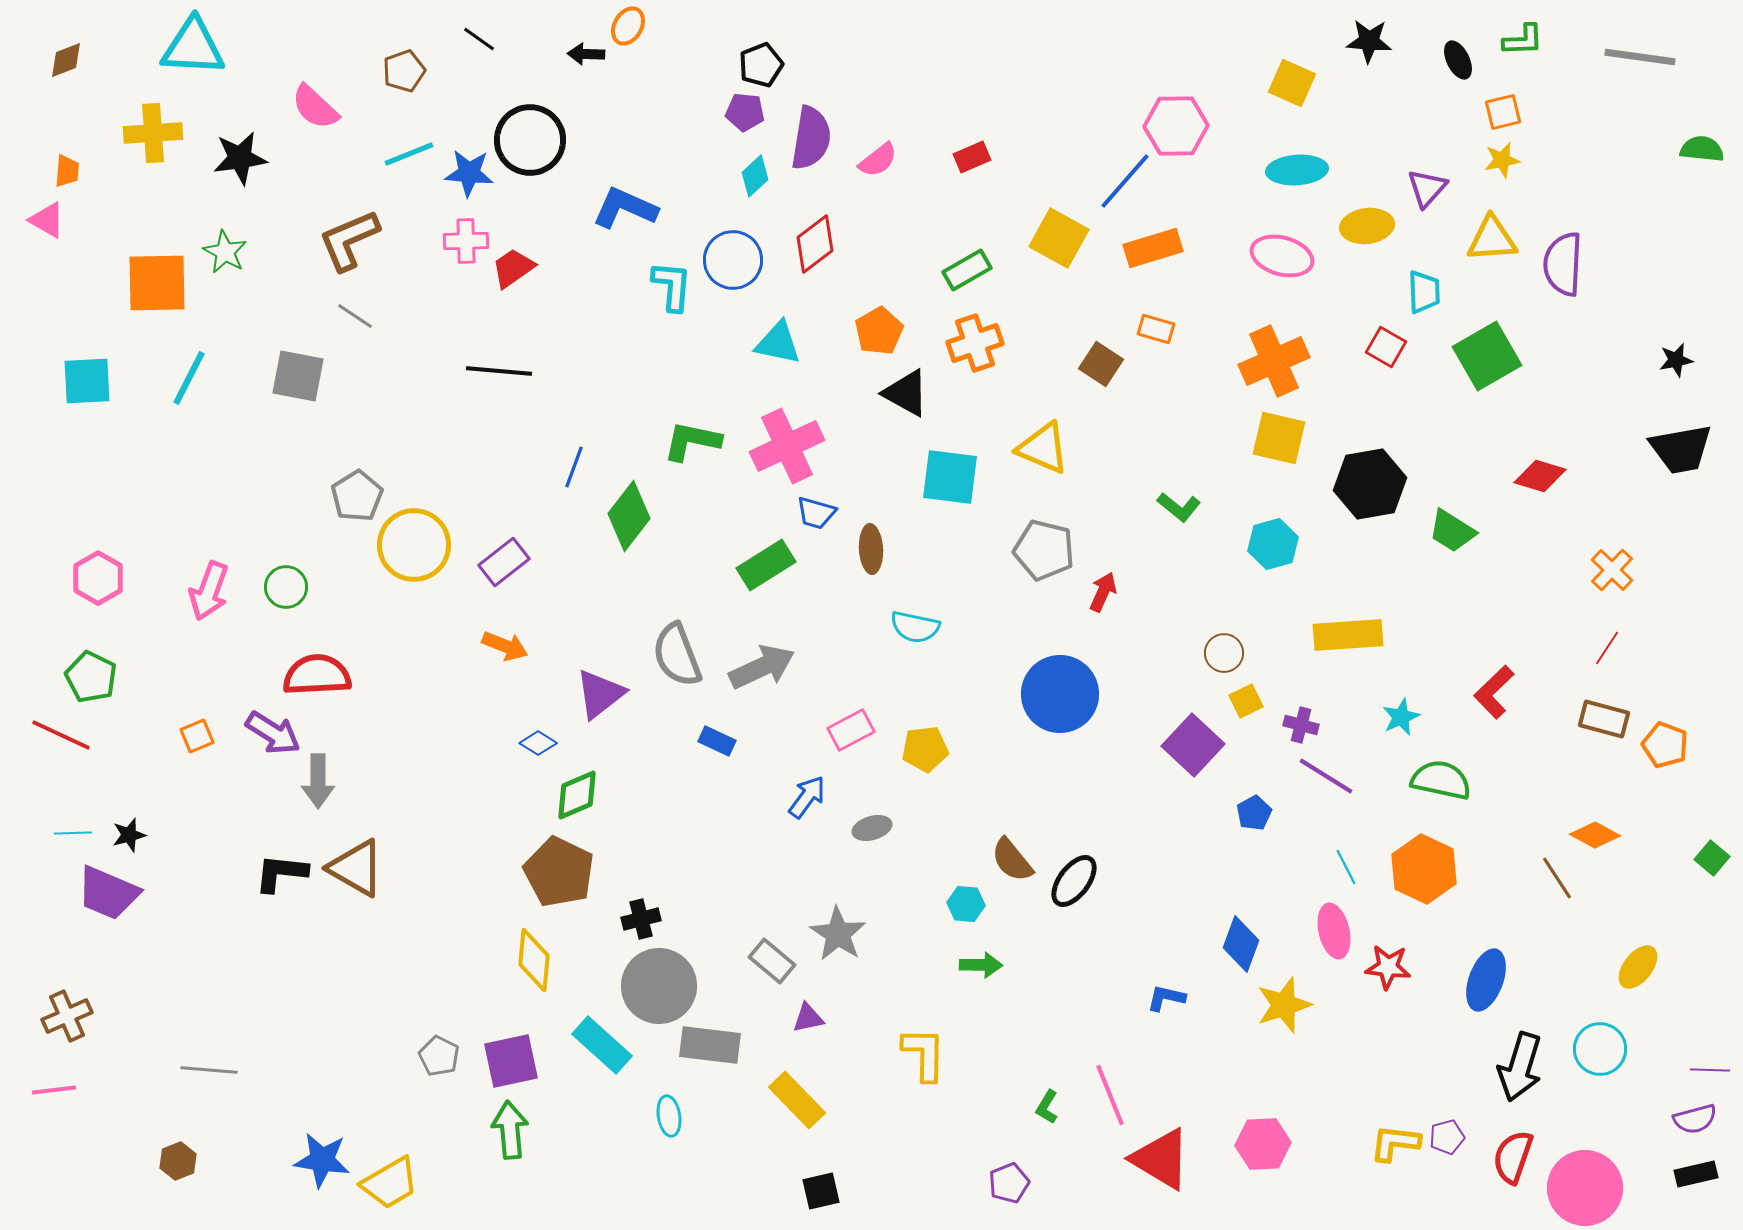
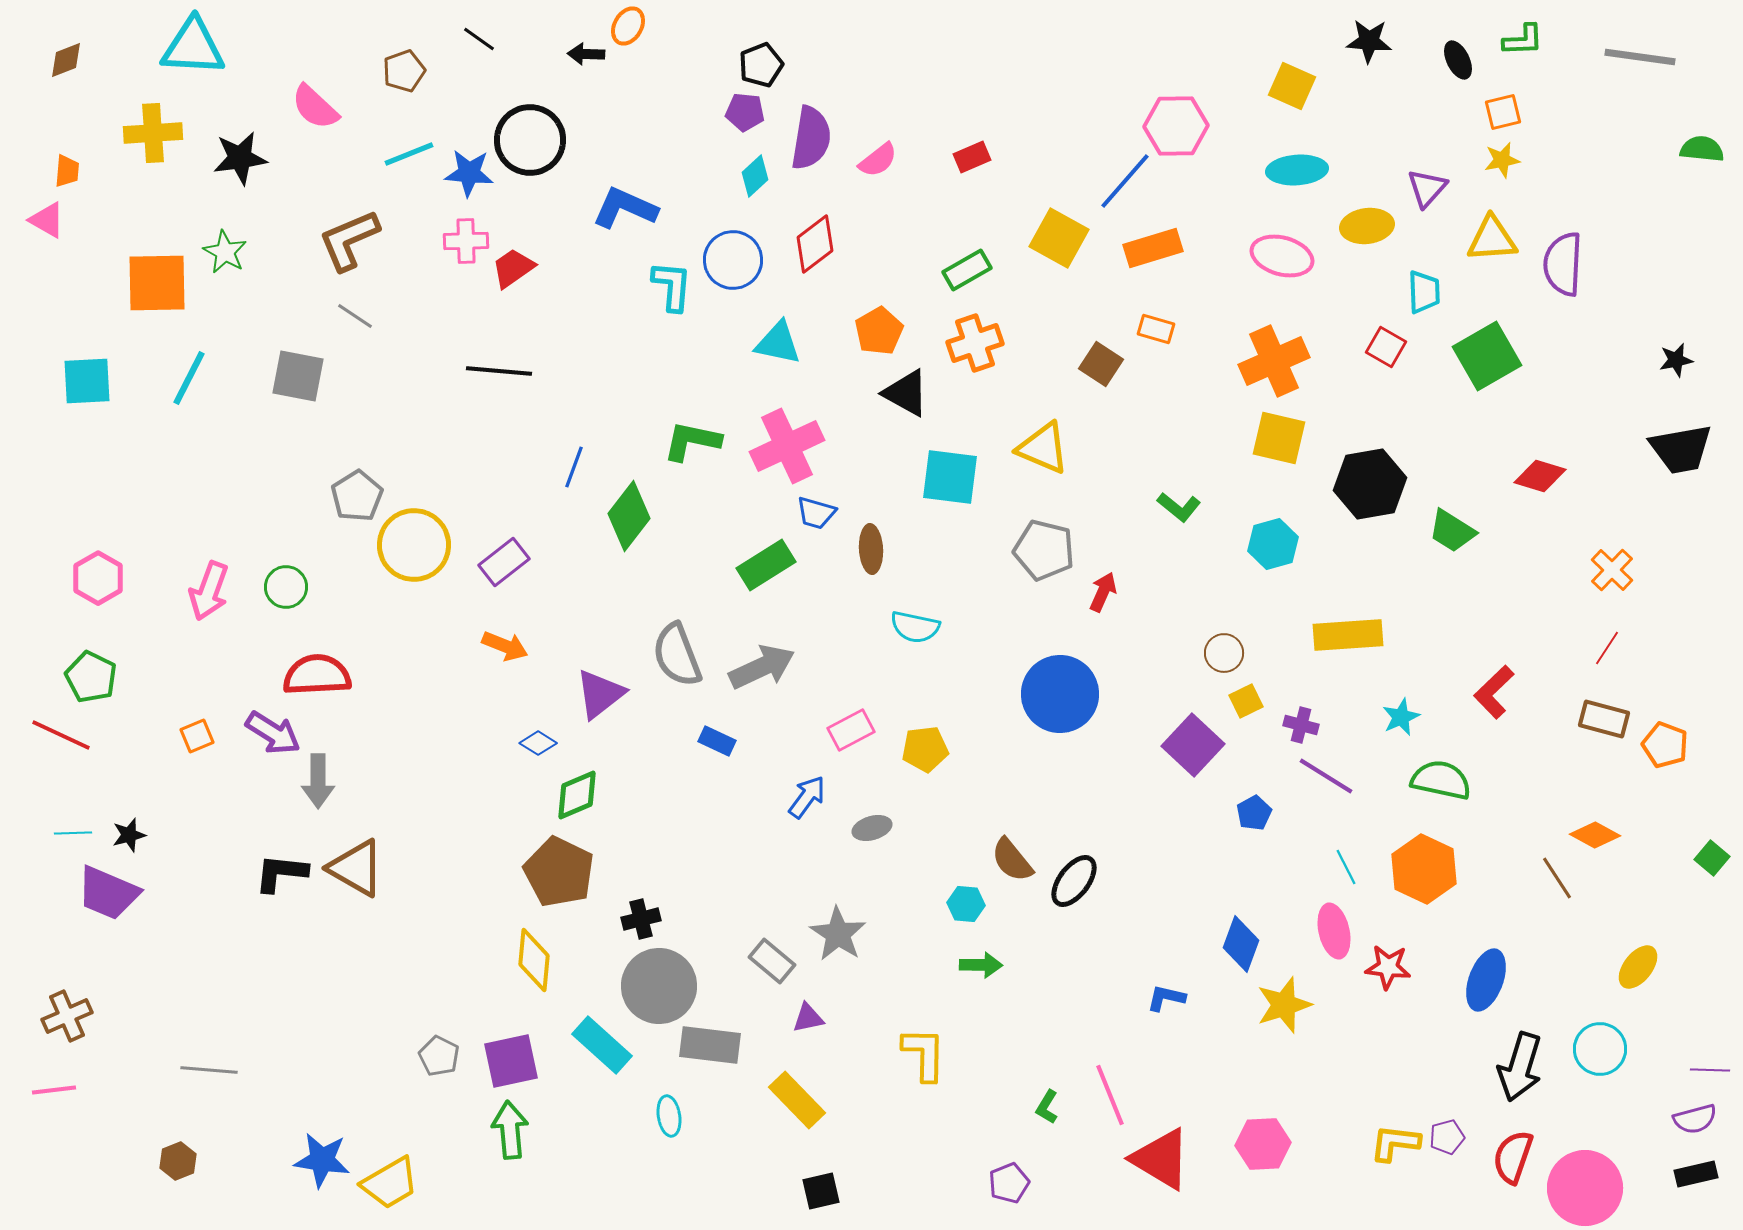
yellow square at (1292, 83): moved 3 px down
